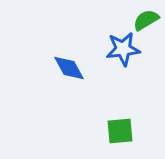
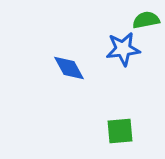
green semicircle: rotated 20 degrees clockwise
